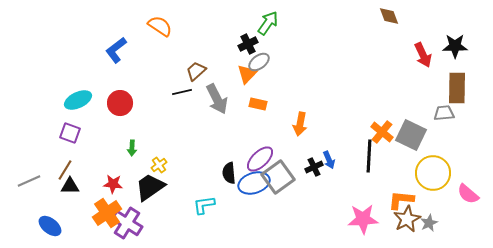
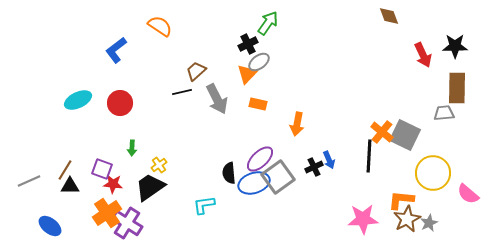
orange arrow at (300, 124): moved 3 px left
purple square at (70, 133): moved 32 px right, 36 px down
gray square at (411, 135): moved 6 px left
